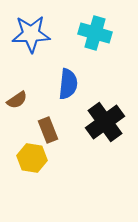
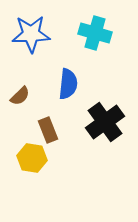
brown semicircle: moved 3 px right, 4 px up; rotated 10 degrees counterclockwise
